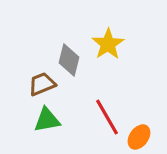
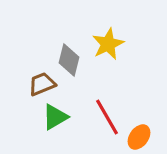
yellow star: rotated 8 degrees clockwise
green triangle: moved 8 px right, 3 px up; rotated 20 degrees counterclockwise
